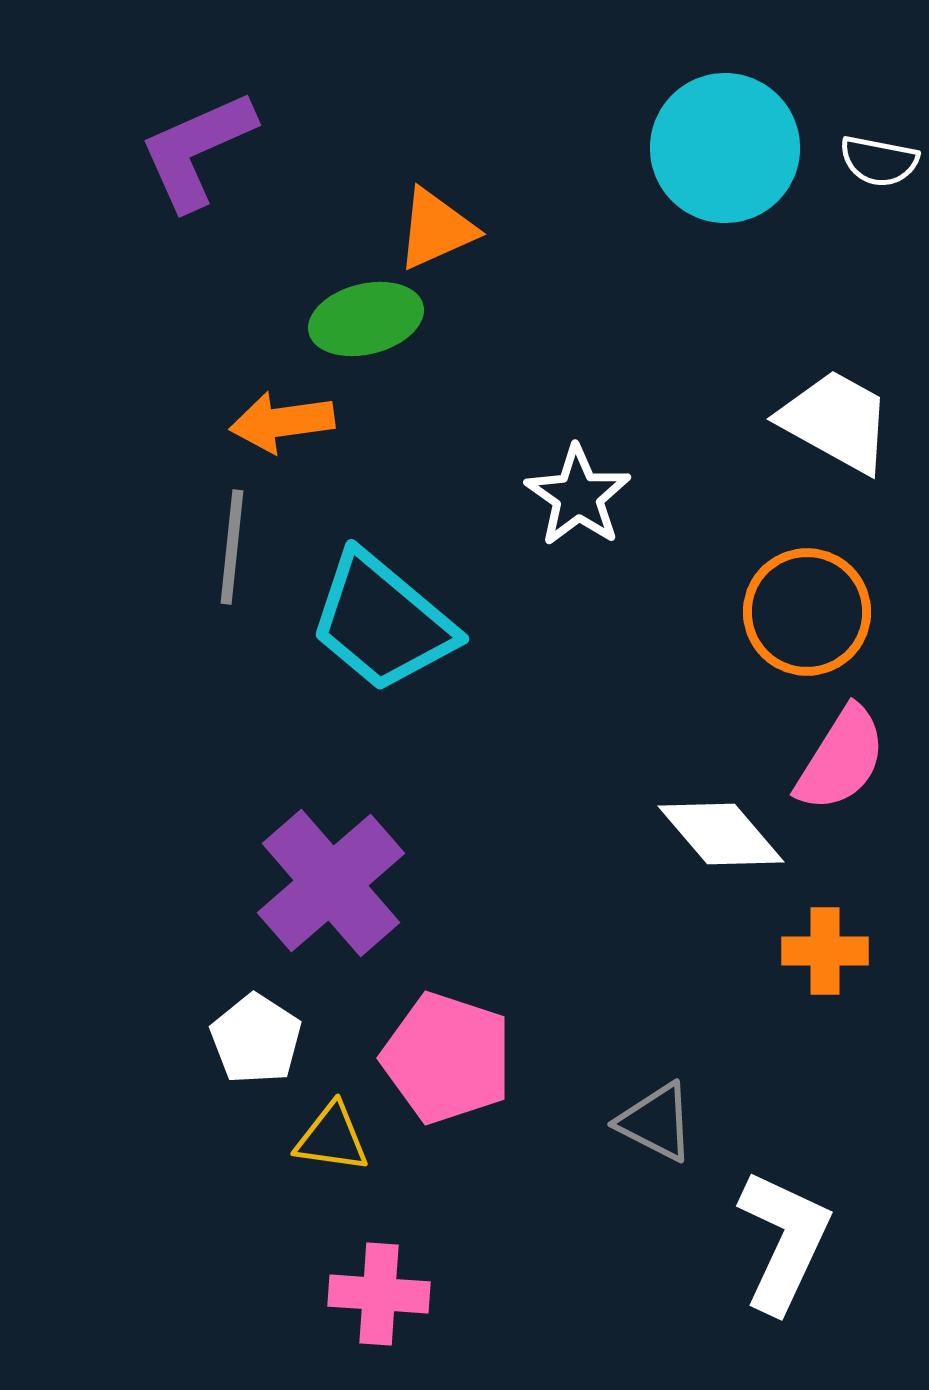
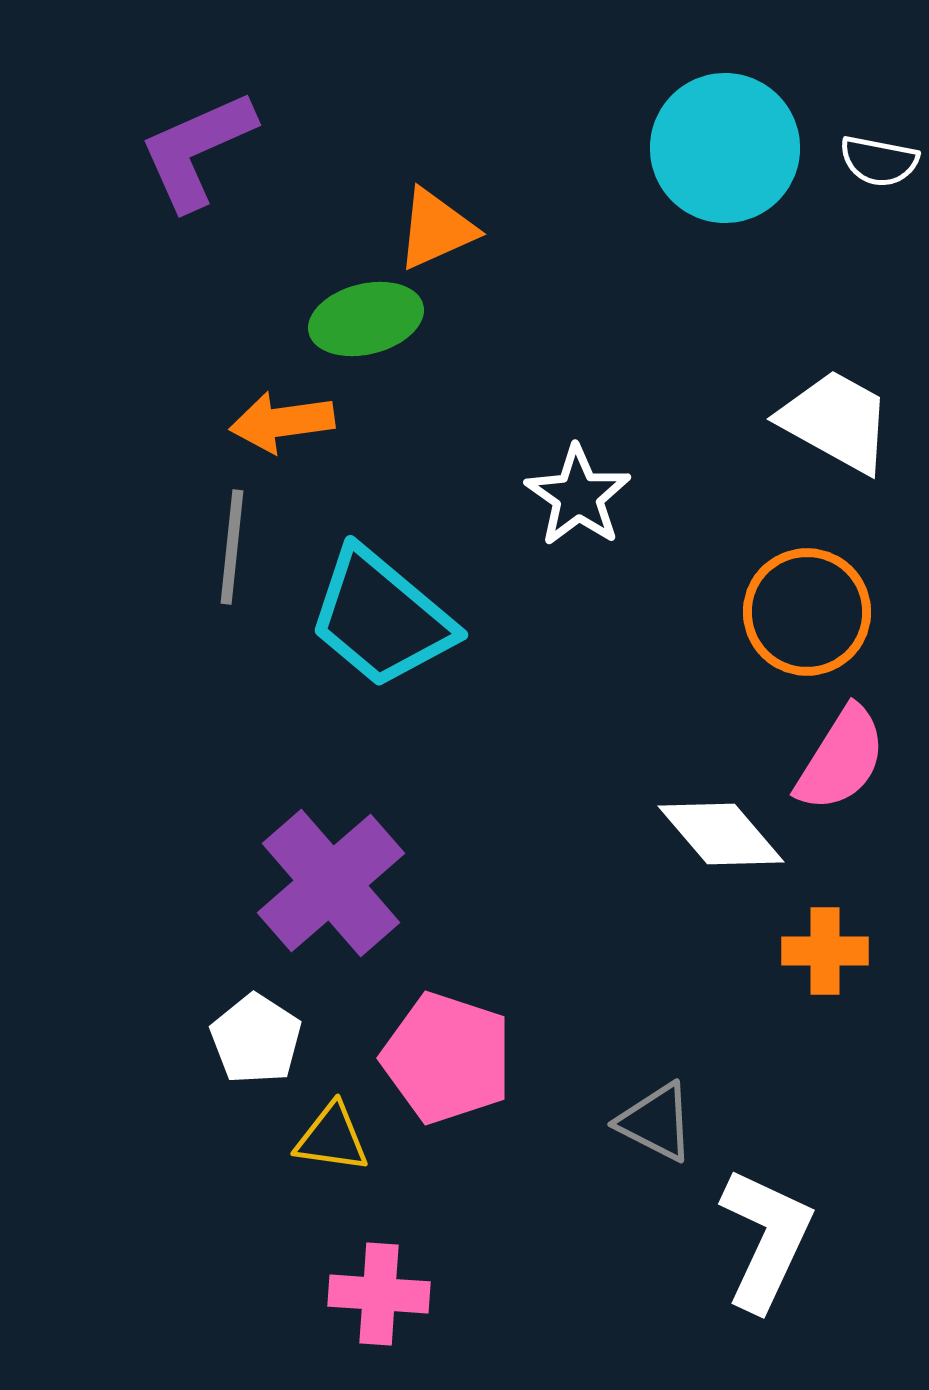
cyan trapezoid: moved 1 px left, 4 px up
white L-shape: moved 18 px left, 2 px up
